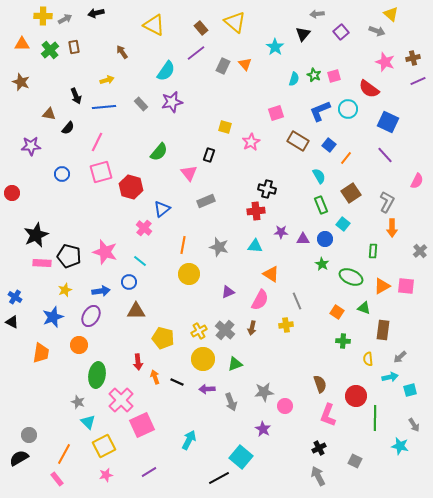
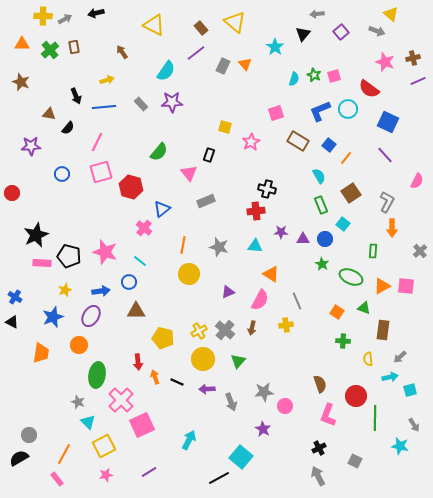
purple star at (172, 102): rotated 10 degrees clockwise
green triangle at (235, 364): moved 3 px right, 3 px up; rotated 28 degrees counterclockwise
